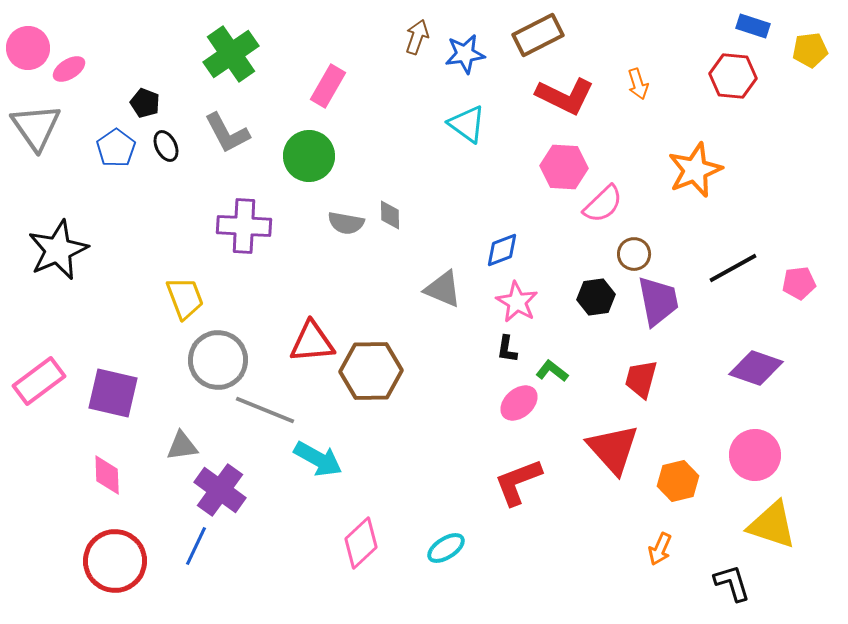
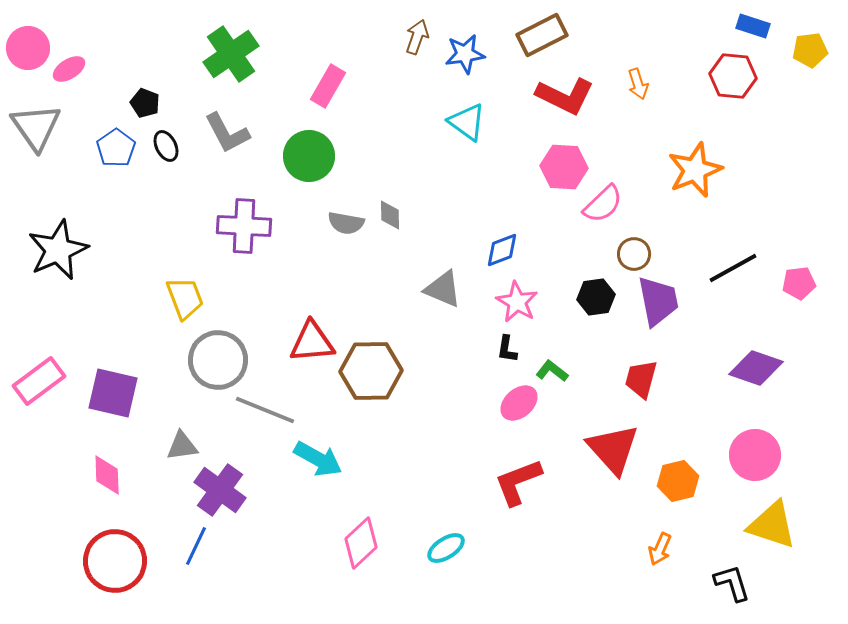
brown rectangle at (538, 35): moved 4 px right
cyan triangle at (467, 124): moved 2 px up
